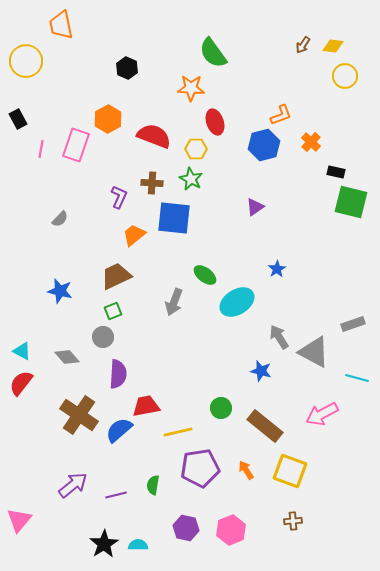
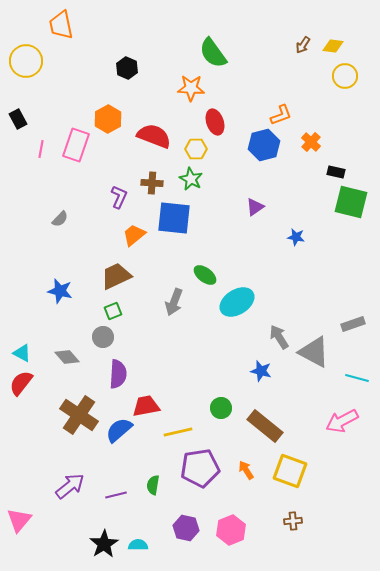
blue star at (277, 269): moved 19 px right, 32 px up; rotated 30 degrees counterclockwise
cyan triangle at (22, 351): moved 2 px down
pink arrow at (322, 414): moved 20 px right, 7 px down
purple arrow at (73, 485): moved 3 px left, 1 px down
